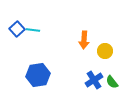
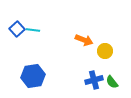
orange arrow: rotated 72 degrees counterclockwise
blue hexagon: moved 5 px left, 1 px down
blue cross: rotated 18 degrees clockwise
